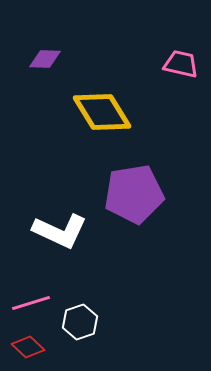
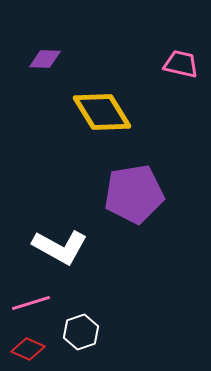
white L-shape: moved 16 px down; rotated 4 degrees clockwise
white hexagon: moved 1 px right, 10 px down
red diamond: moved 2 px down; rotated 20 degrees counterclockwise
